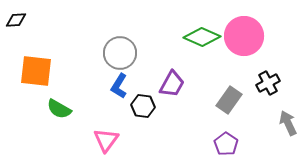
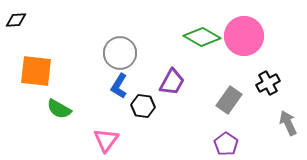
green diamond: rotated 6 degrees clockwise
purple trapezoid: moved 2 px up
